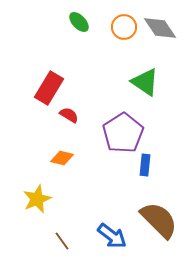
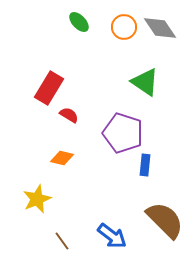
purple pentagon: rotated 21 degrees counterclockwise
brown semicircle: moved 6 px right
